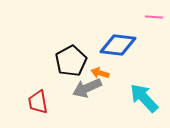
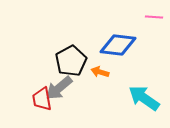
orange arrow: moved 1 px up
gray arrow: moved 28 px left; rotated 16 degrees counterclockwise
cyan arrow: rotated 12 degrees counterclockwise
red trapezoid: moved 4 px right, 3 px up
